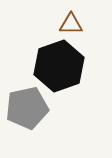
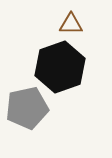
black hexagon: moved 1 px right, 1 px down
